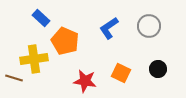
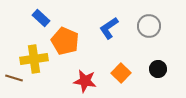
orange square: rotated 18 degrees clockwise
